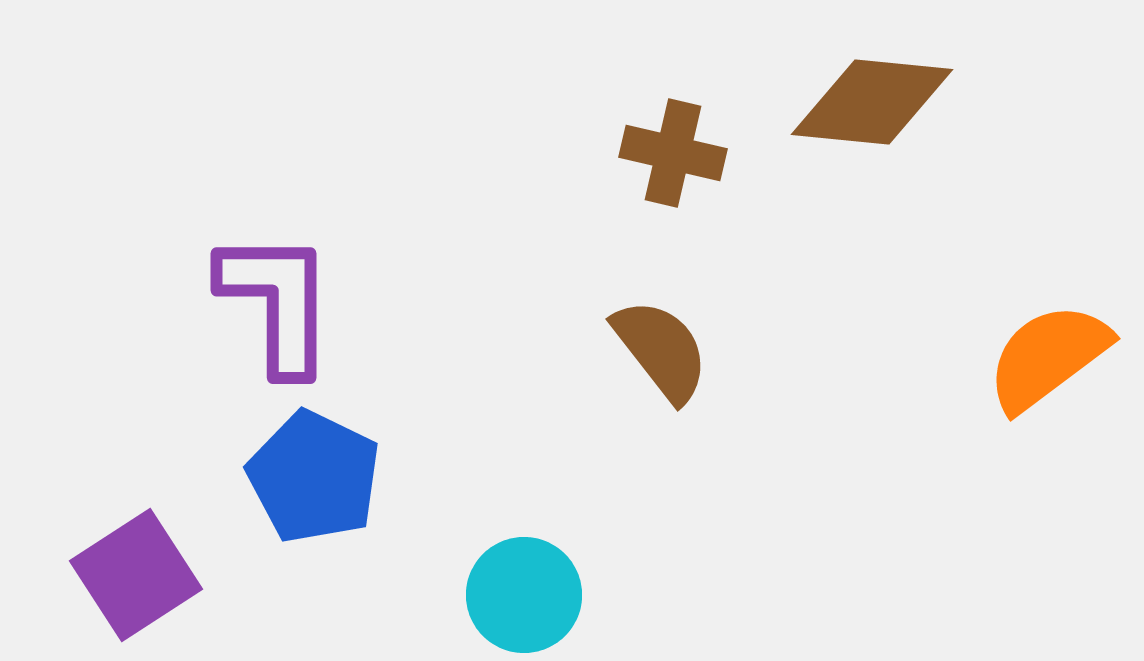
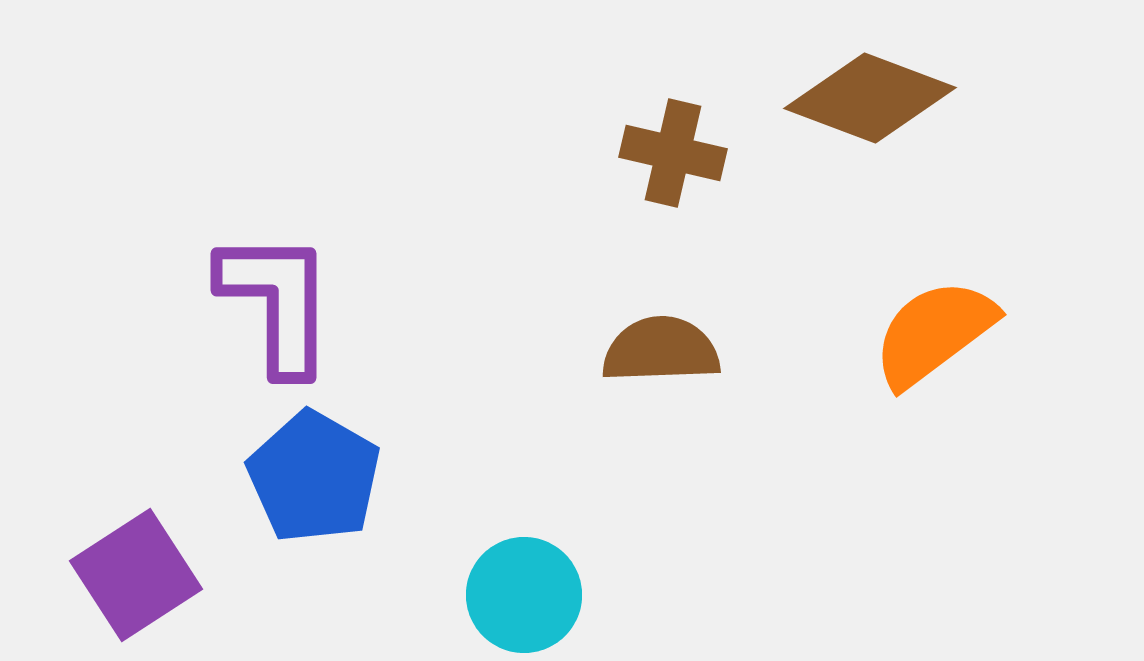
brown diamond: moved 2 px left, 4 px up; rotated 15 degrees clockwise
brown semicircle: rotated 54 degrees counterclockwise
orange semicircle: moved 114 px left, 24 px up
blue pentagon: rotated 4 degrees clockwise
